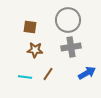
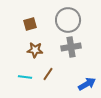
brown square: moved 3 px up; rotated 24 degrees counterclockwise
blue arrow: moved 11 px down
